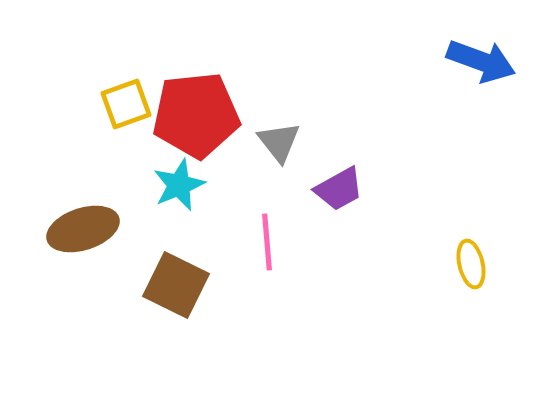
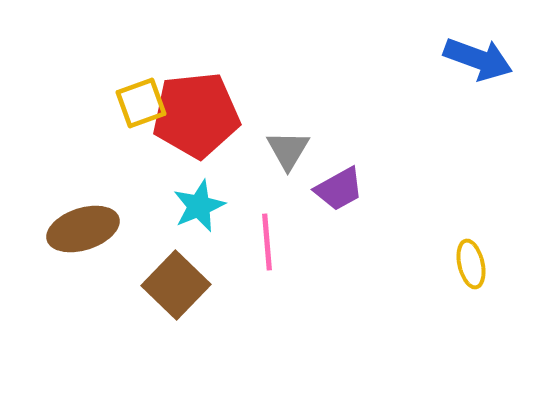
blue arrow: moved 3 px left, 2 px up
yellow square: moved 15 px right, 1 px up
gray triangle: moved 9 px right, 8 px down; rotated 9 degrees clockwise
cyan star: moved 20 px right, 21 px down
brown square: rotated 18 degrees clockwise
